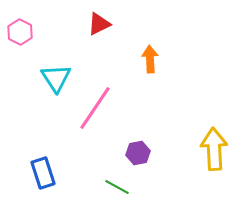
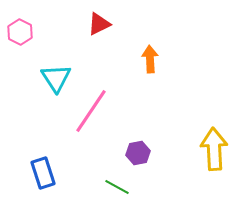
pink line: moved 4 px left, 3 px down
